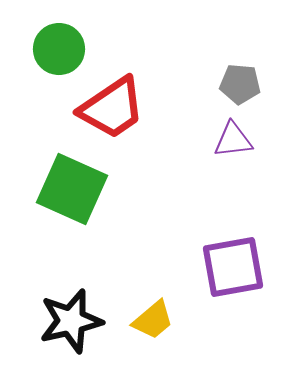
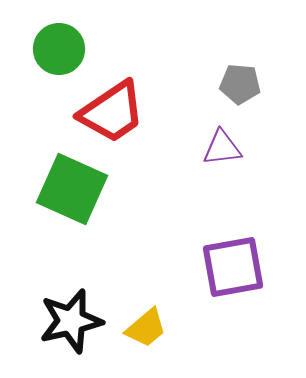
red trapezoid: moved 4 px down
purple triangle: moved 11 px left, 8 px down
yellow trapezoid: moved 7 px left, 8 px down
